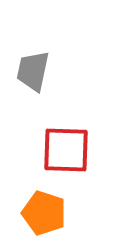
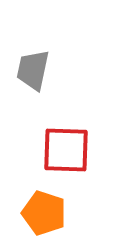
gray trapezoid: moved 1 px up
